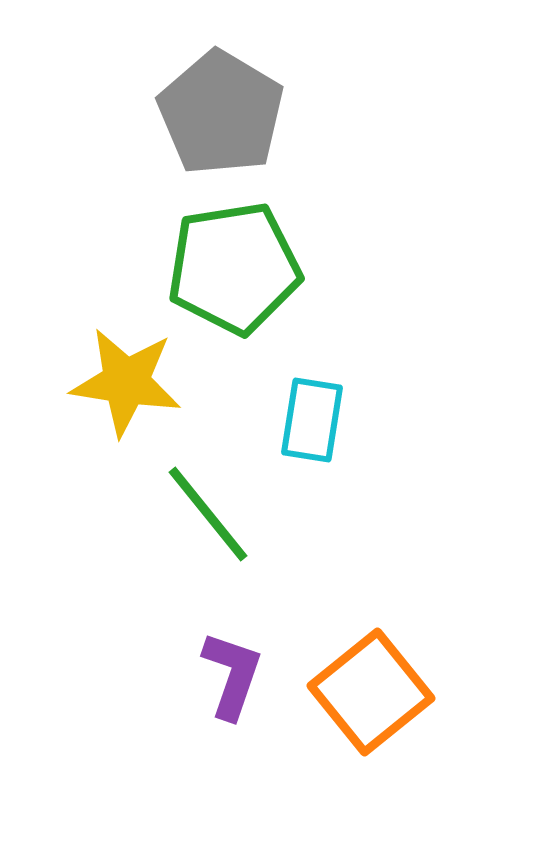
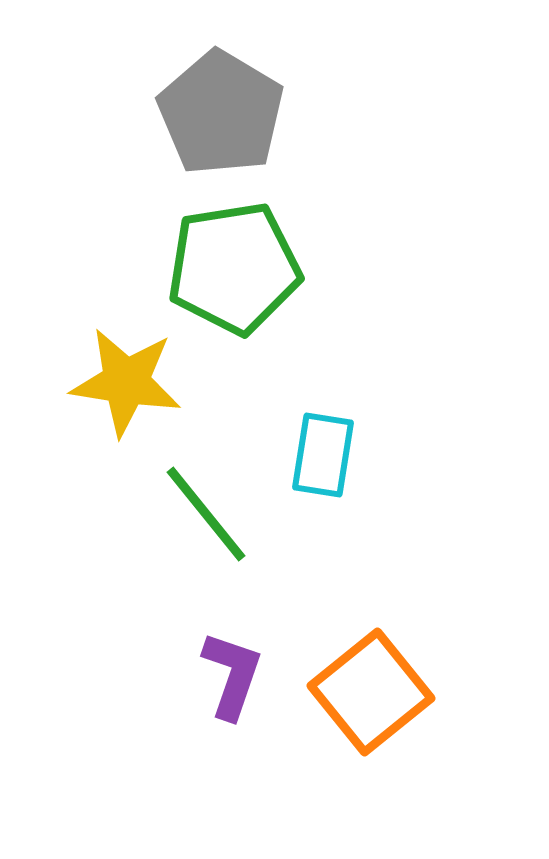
cyan rectangle: moved 11 px right, 35 px down
green line: moved 2 px left
